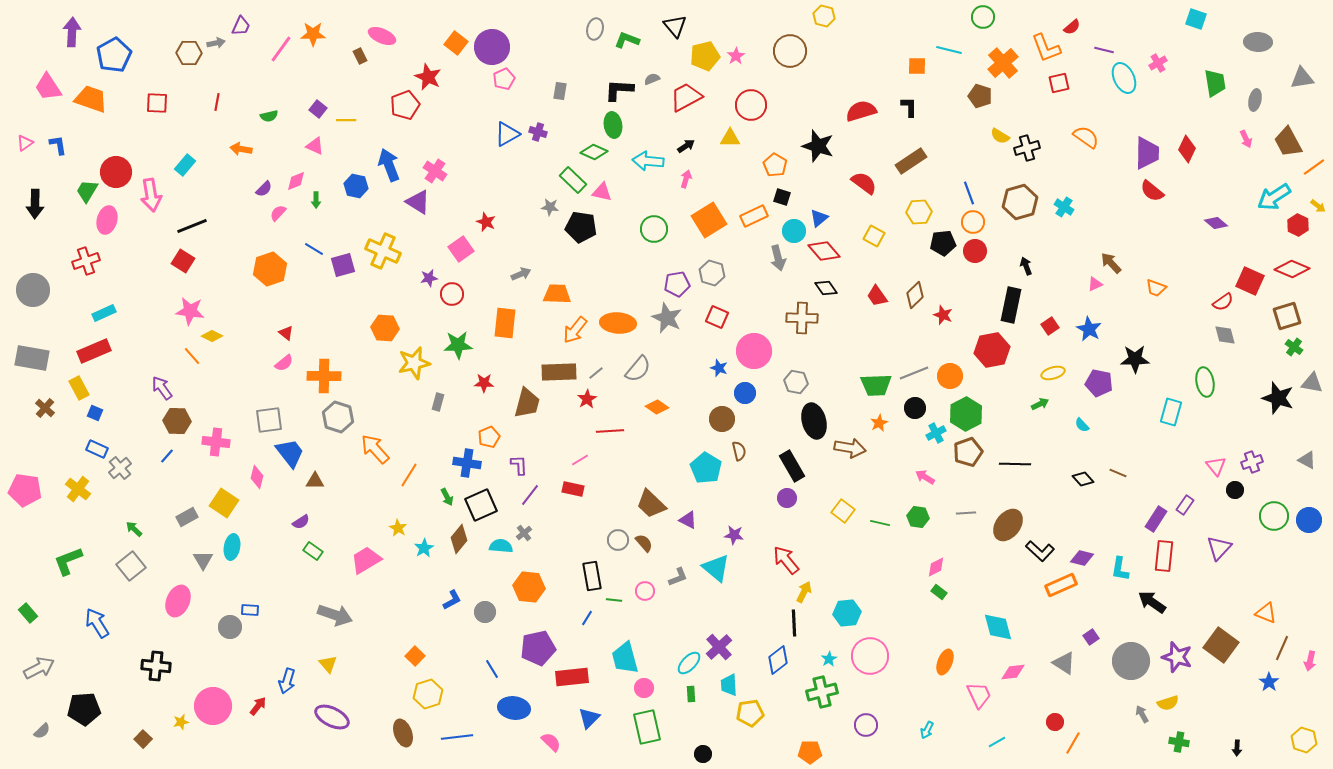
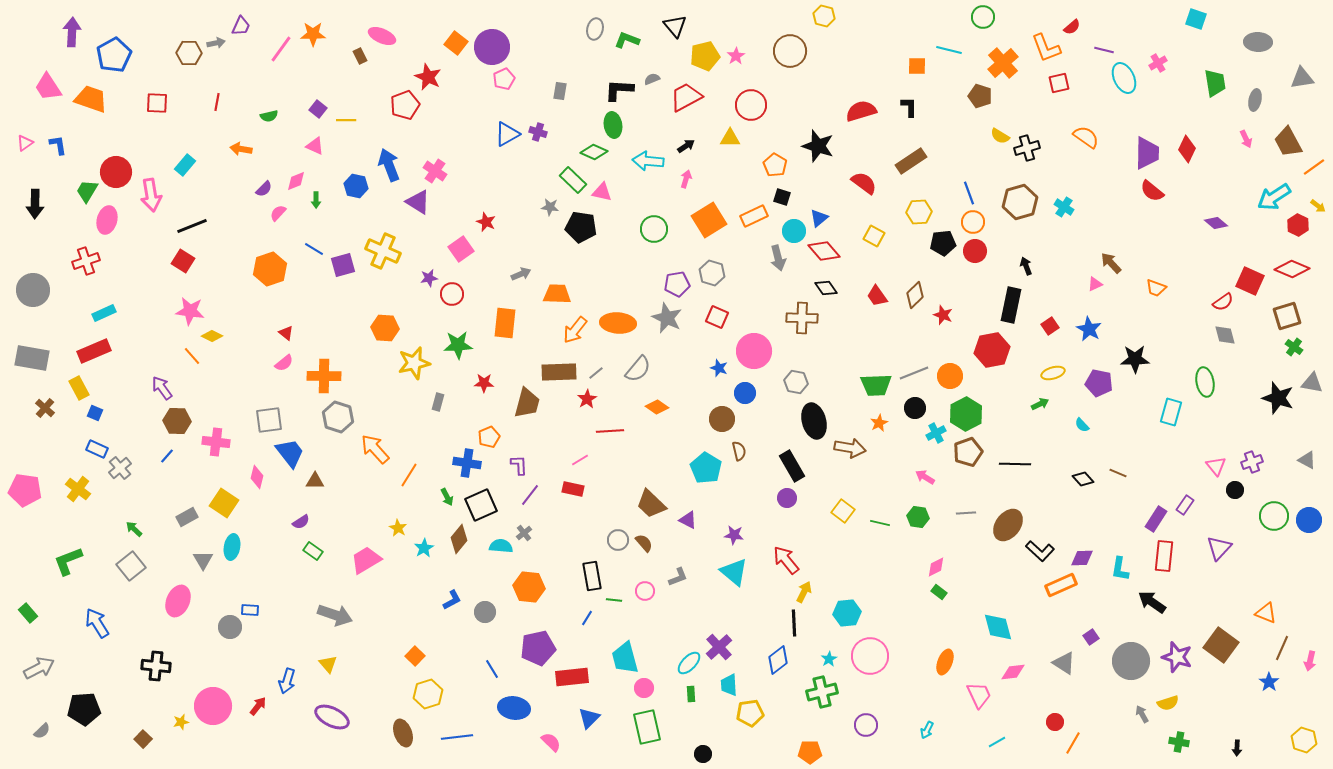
purple diamond at (1082, 558): rotated 15 degrees counterclockwise
cyan triangle at (716, 568): moved 18 px right, 4 px down
